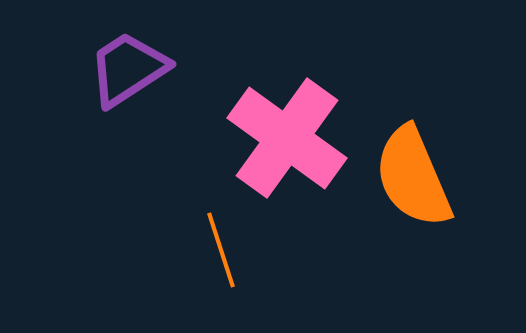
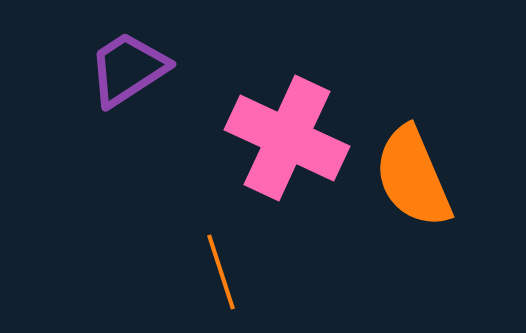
pink cross: rotated 11 degrees counterclockwise
orange line: moved 22 px down
